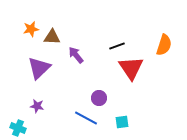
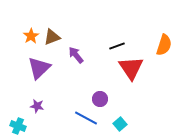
orange star: moved 7 px down; rotated 21 degrees counterclockwise
brown triangle: rotated 24 degrees counterclockwise
purple circle: moved 1 px right, 1 px down
cyan square: moved 2 px left, 2 px down; rotated 32 degrees counterclockwise
cyan cross: moved 2 px up
